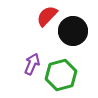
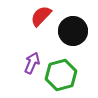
red semicircle: moved 6 px left
purple arrow: moved 1 px up
